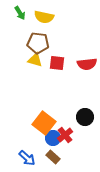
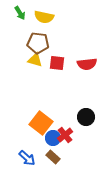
black circle: moved 1 px right
orange square: moved 3 px left
